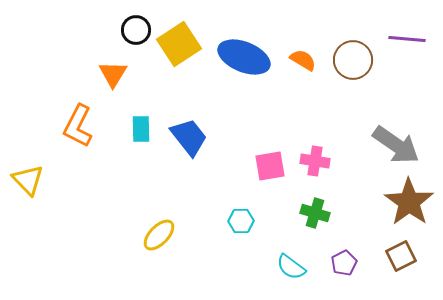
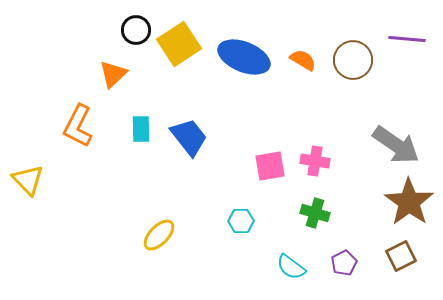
orange triangle: rotated 16 degrees clockwise
